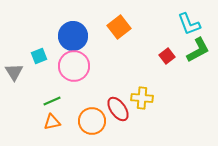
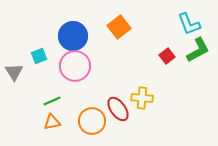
pink circle: moved 1 px right
